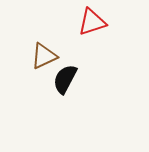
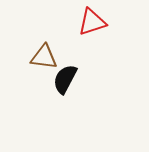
brown triangle: moved 1 px down; rotated 32 degrees clockwise
